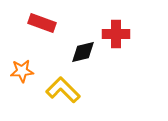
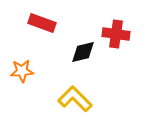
red cross: rotated 8 degrees clockwise
yellow L-shape: moved 12 px right, 9 px down
